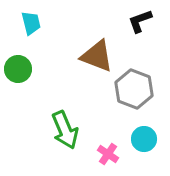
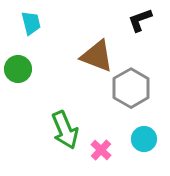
black L-shape: moved 1 px up
gray hexagon: moved 3 px left, 1 px up; rotated 9 degrees clockwise
pink cross: moved 7 px left, 4 px up; rotated 10 degrees clockwise
